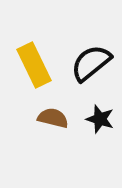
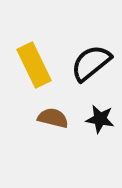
black star: rotated 8 degrees counterclockwise
